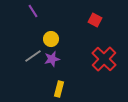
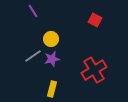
red cross: moved 10 px left, 11 px down; rotated 15 degrees clockwise
yellow rectangle: moved 7 px left
